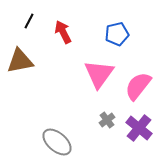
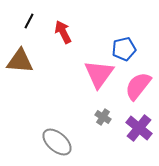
blue pentagon: moved 7 px right, 15 px down
brown triangle: rotated 16 degrees clockwise
gray cross: moved 4 px left, 3 px up; rotated 21 degrees counterclockwise
